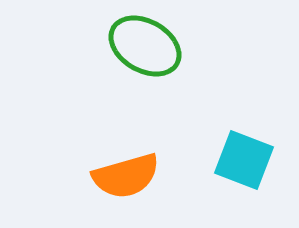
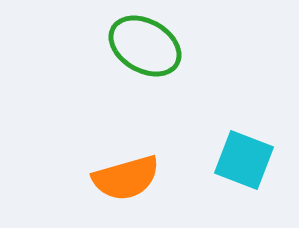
orange semicircle: moved 2 px down
